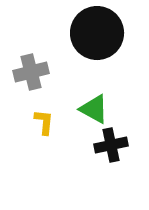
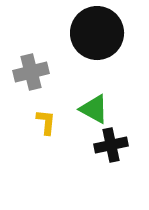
yellow L-shape: moved 2 px right
